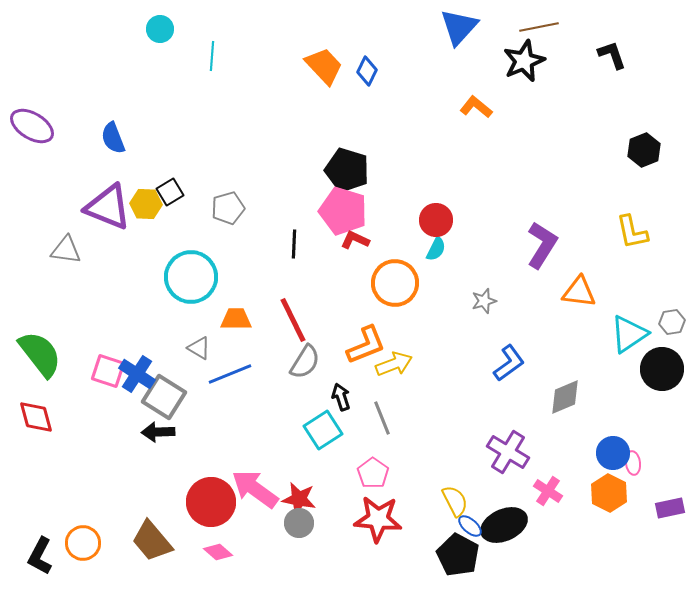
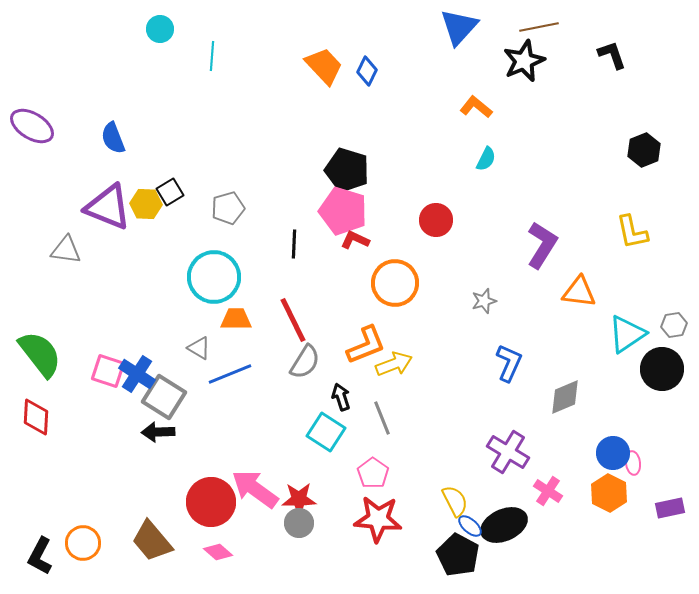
cyan semicircle at (436, 249): moved 50 px right, 90 px up
cyan circle at (191, 277): moved 23 px right
gray hexagon at (672, 322): moved 2 px right, 3 px down
cyan triangle at (629, 334): moved 2 px left
blue L-shape at (509, 363): rotated 30 degrees counterclockwise
red diamond at (36, 417): rotated 18 degrees clockwise
cyan square at (323, 430): moved 3 px right, 2 px down; rotated 24 degrees counterclockwise
red star at (299, 499): rotated 12 degrees counterclockwise
